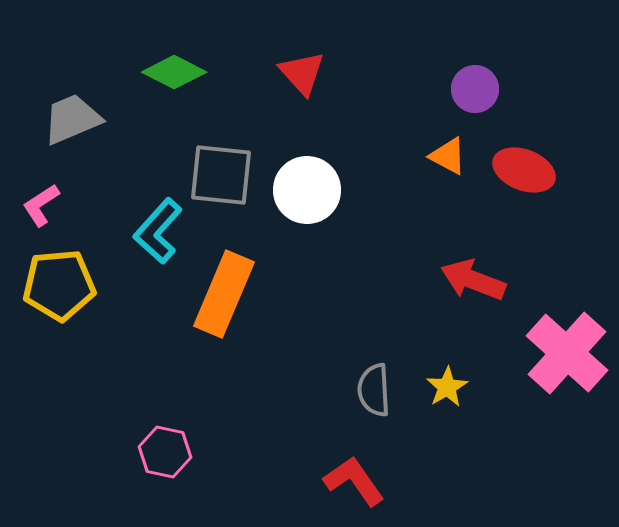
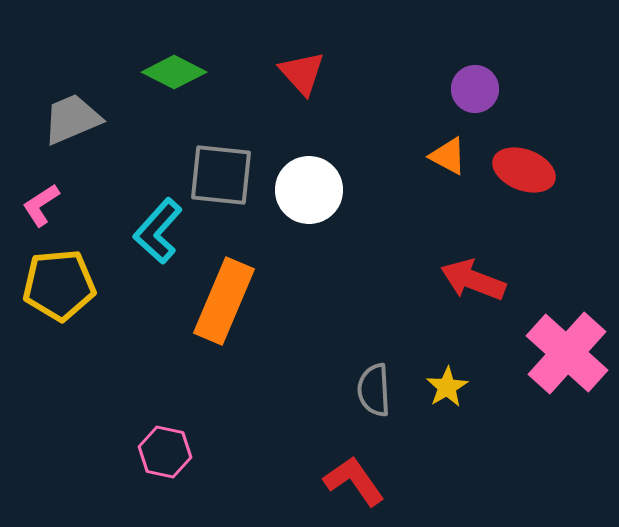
white circle: moved 2 px right
orange rectangle: moved 7 px down
